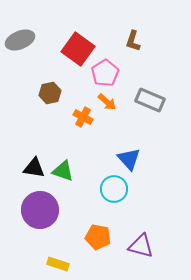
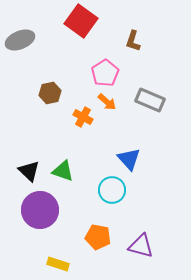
red square: moved 3 px right, 28 px up
black triangle: moved 5 px left, 3 px down; rotated 35 degrees clockwise
cyan circle: moved 2 px left, 1 px down
